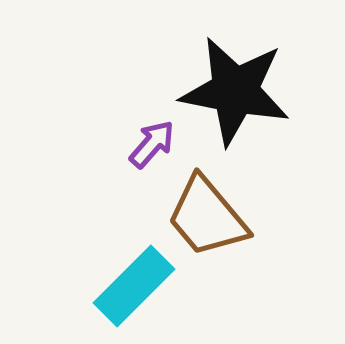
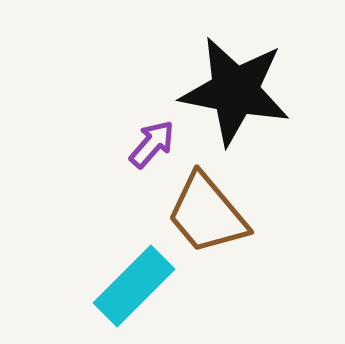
brown trapezoid: moved 3 px up
